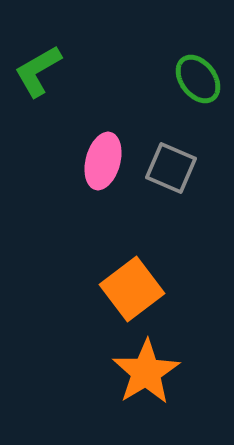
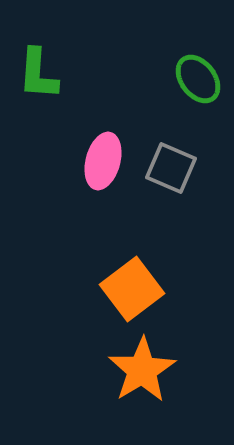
green L-shape: moved 3 px down; rotated 56 degrees counterclockwise
orange star: moved 4 px left, 2 px up
